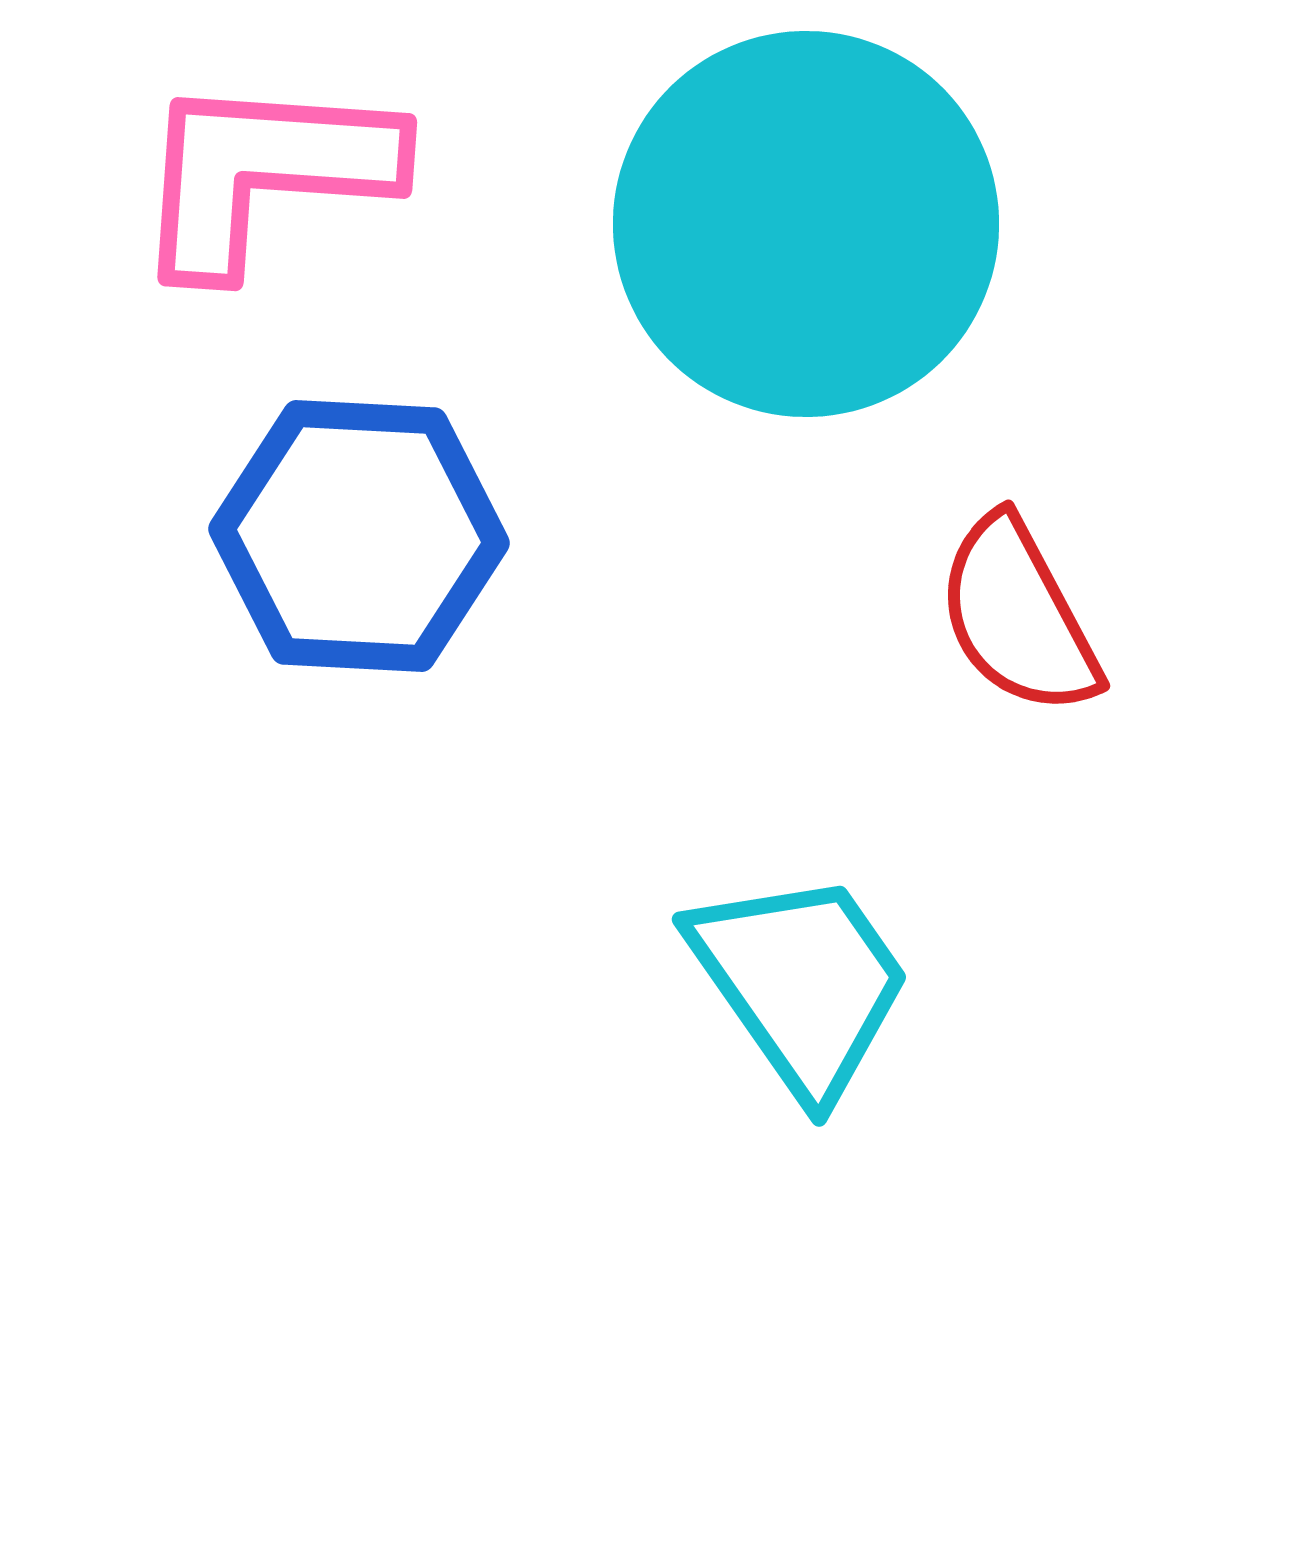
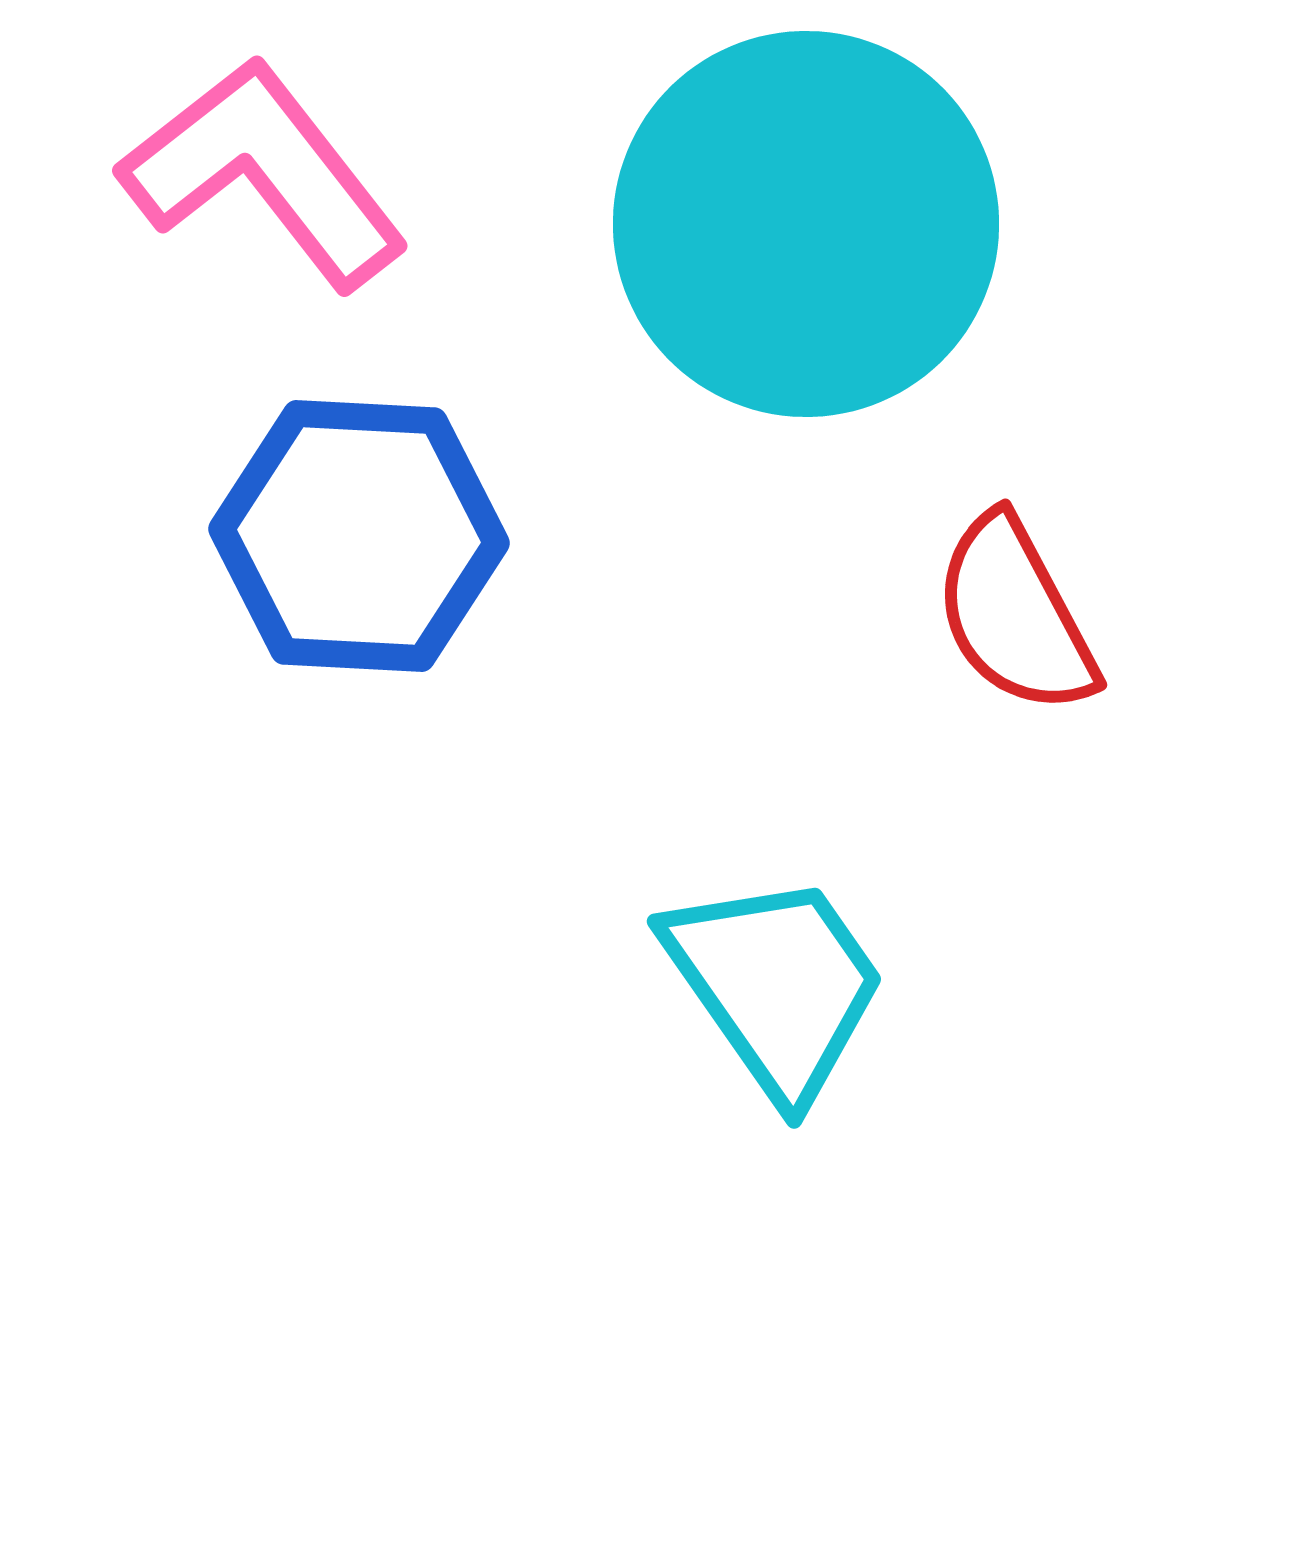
pink L-shape: rotated 48 degrees clockwise
red semicircle: moved 3 px left, 1 px up
cyan trapezoid: moved 25 px left, 2 px down
